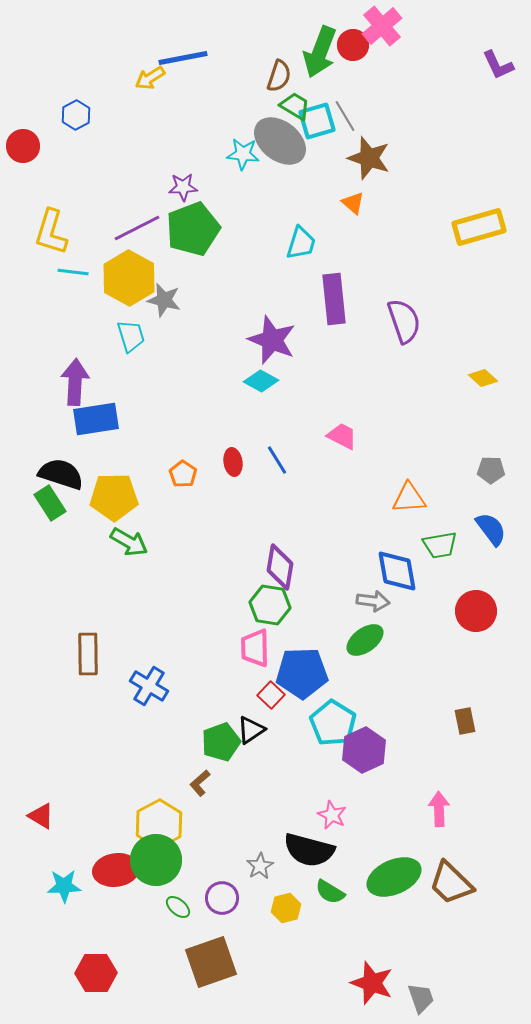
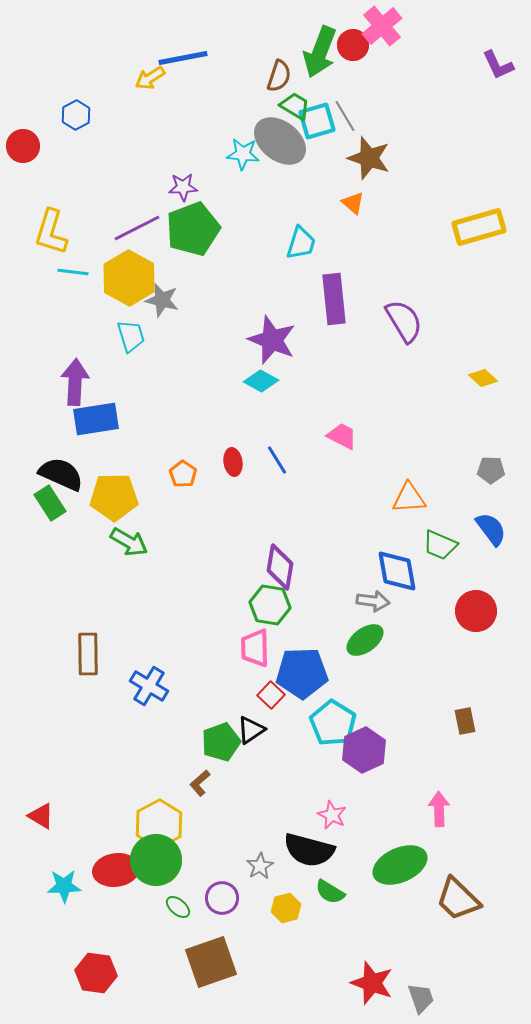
gray star at (164, 300): moved 2 px left
purple semicircle at (404, 321): rotated 12 degrees counterclockwise
black semicircle at (61, 474): rotated 6 degrees clockwise
green trapezoid at (440, 545): rotated 33 degrees clockwise
green ellipse at (394, 877): moved 6 px right, 12 px up
brown trapezoid at (451, 883): moved 7 px right, 16 px down
red hexagon at (96, 973): rotated 9 degrees clockwise
